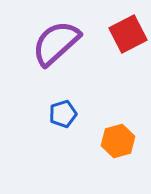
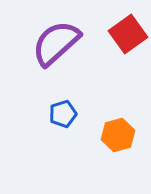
red square: rotated 9 degrees counterclockwise
orange hexagon: moved 6 px up
